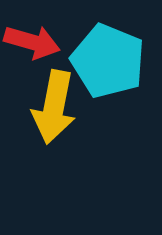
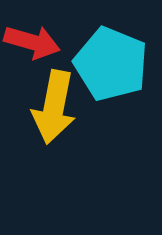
cyan pentagon: moved 3 px right, 3 px down
